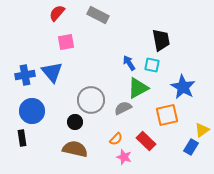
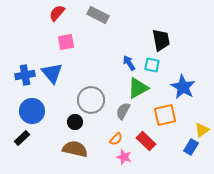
blue triangle: moved 1 px down
gray semicircle: moved 3 px down; rotated 36 degrees counterclockwise
orange square: moved 2 px left
black rectangle: rotated 56 degrees clockwise
